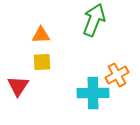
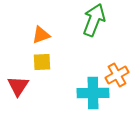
orange triangle: rotated 18 degrees counterclockwise
